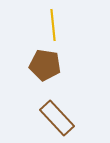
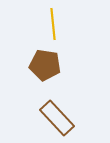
yellow line: moved 1 px up
